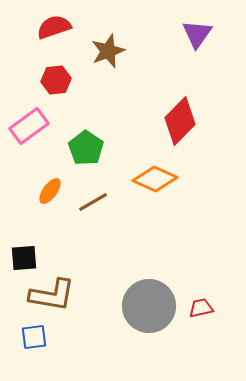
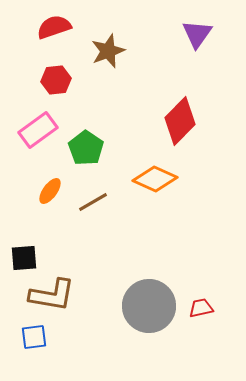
pink rectangle: moved 9 px right, 4 px down
